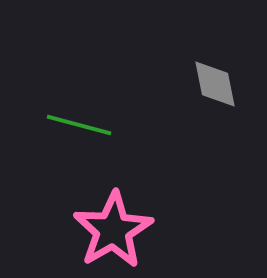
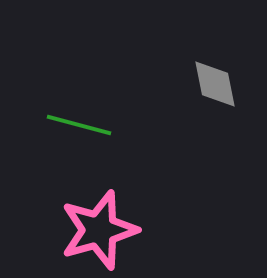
pink star: moved 14 px left; rotated 14 degrees clockwise
